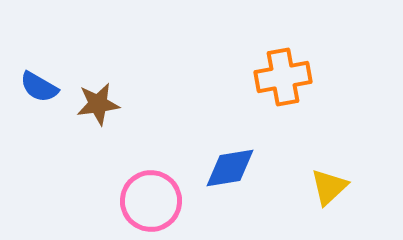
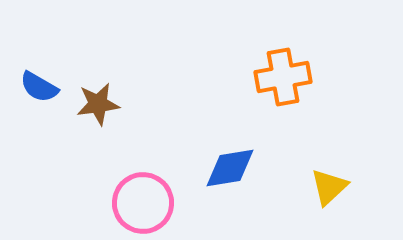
pink circle: moved 8 px left, 2 px down
